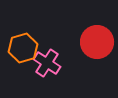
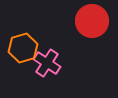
red circle: moved 5 px left, 21 px up
